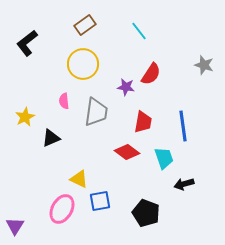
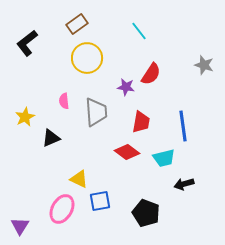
brown rectangle: moved 8 px left, 1 px up
yellow circle: moved 4 px right, 6 px up
gray trapezoid: rotated 12 degrees counterclockwise
red trapezoid: moved 2 px left
cyan trapezoid: rotated 95 degrees clockwise
purple triangle: moved 5 px right
